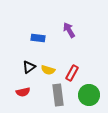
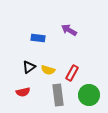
purple arrow: rotated 28 degrees counterclockwise
